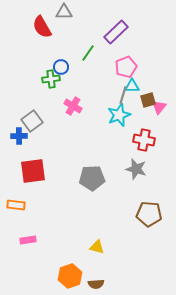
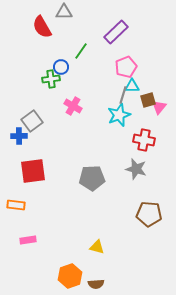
green line: moved 7 px left, 2 px up
